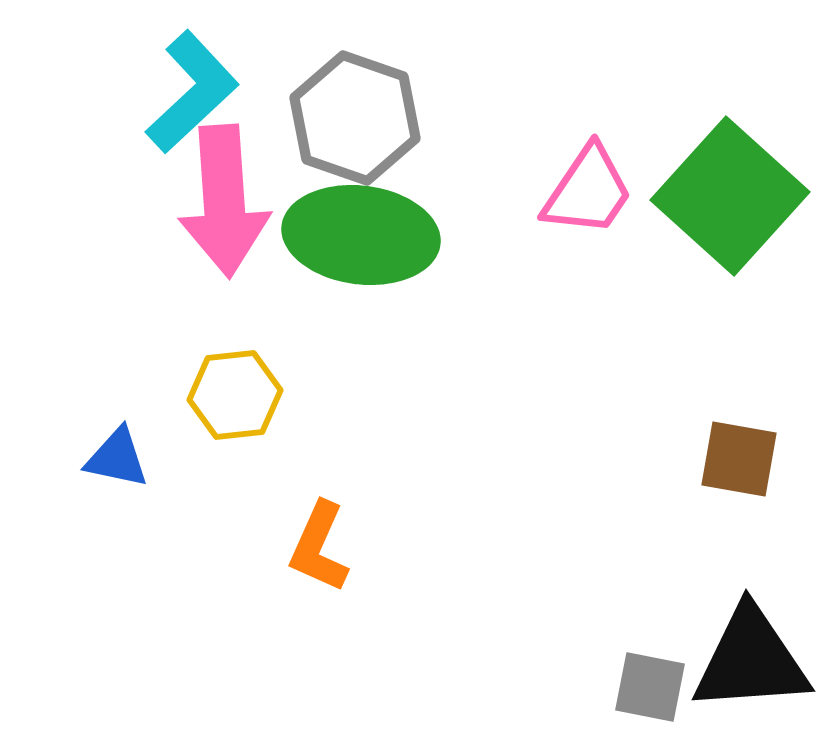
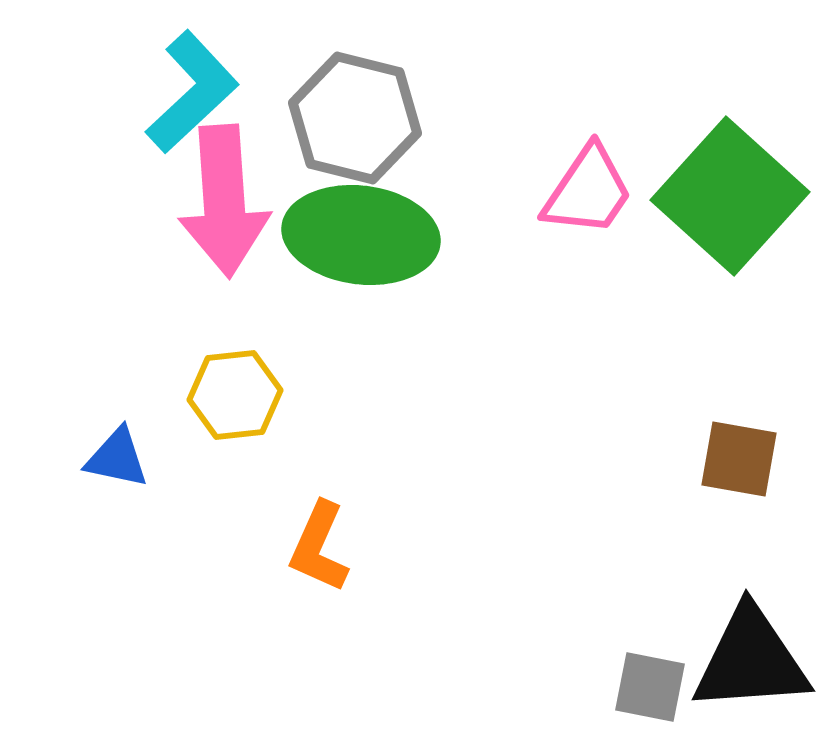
gray hexagon: rotated 5 degrees counterclockwise
